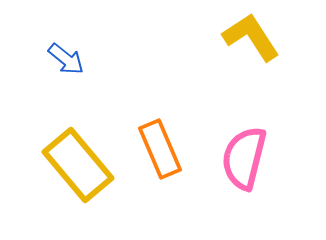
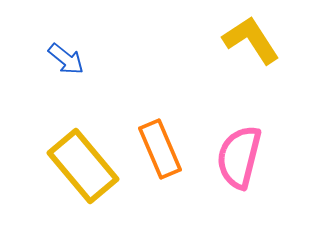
yellow L-shape: moved 3 px down
pink semicircle: moved 5 px left, 1 px up
yellow rectangle: moved 5 px right, 1 px down
